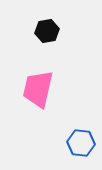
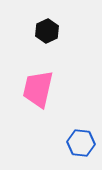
black hexagon: rotated 15 degrees counterclockwise
